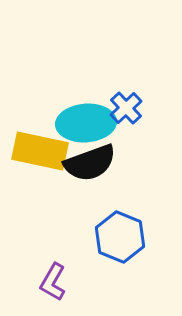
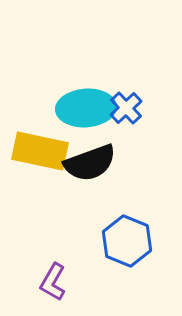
cyan ellipse: moved 15 px up
blue hexagon: moved 7 px right, 4 px down
